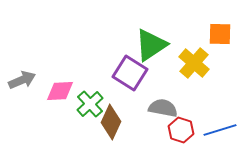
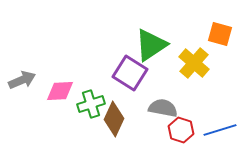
orange square: rotated 15 degrees clockwise
green cross: moved 1 px right; rotated 24 degrees clockwise
brown diamond: moved 3 px right, 3 px up
